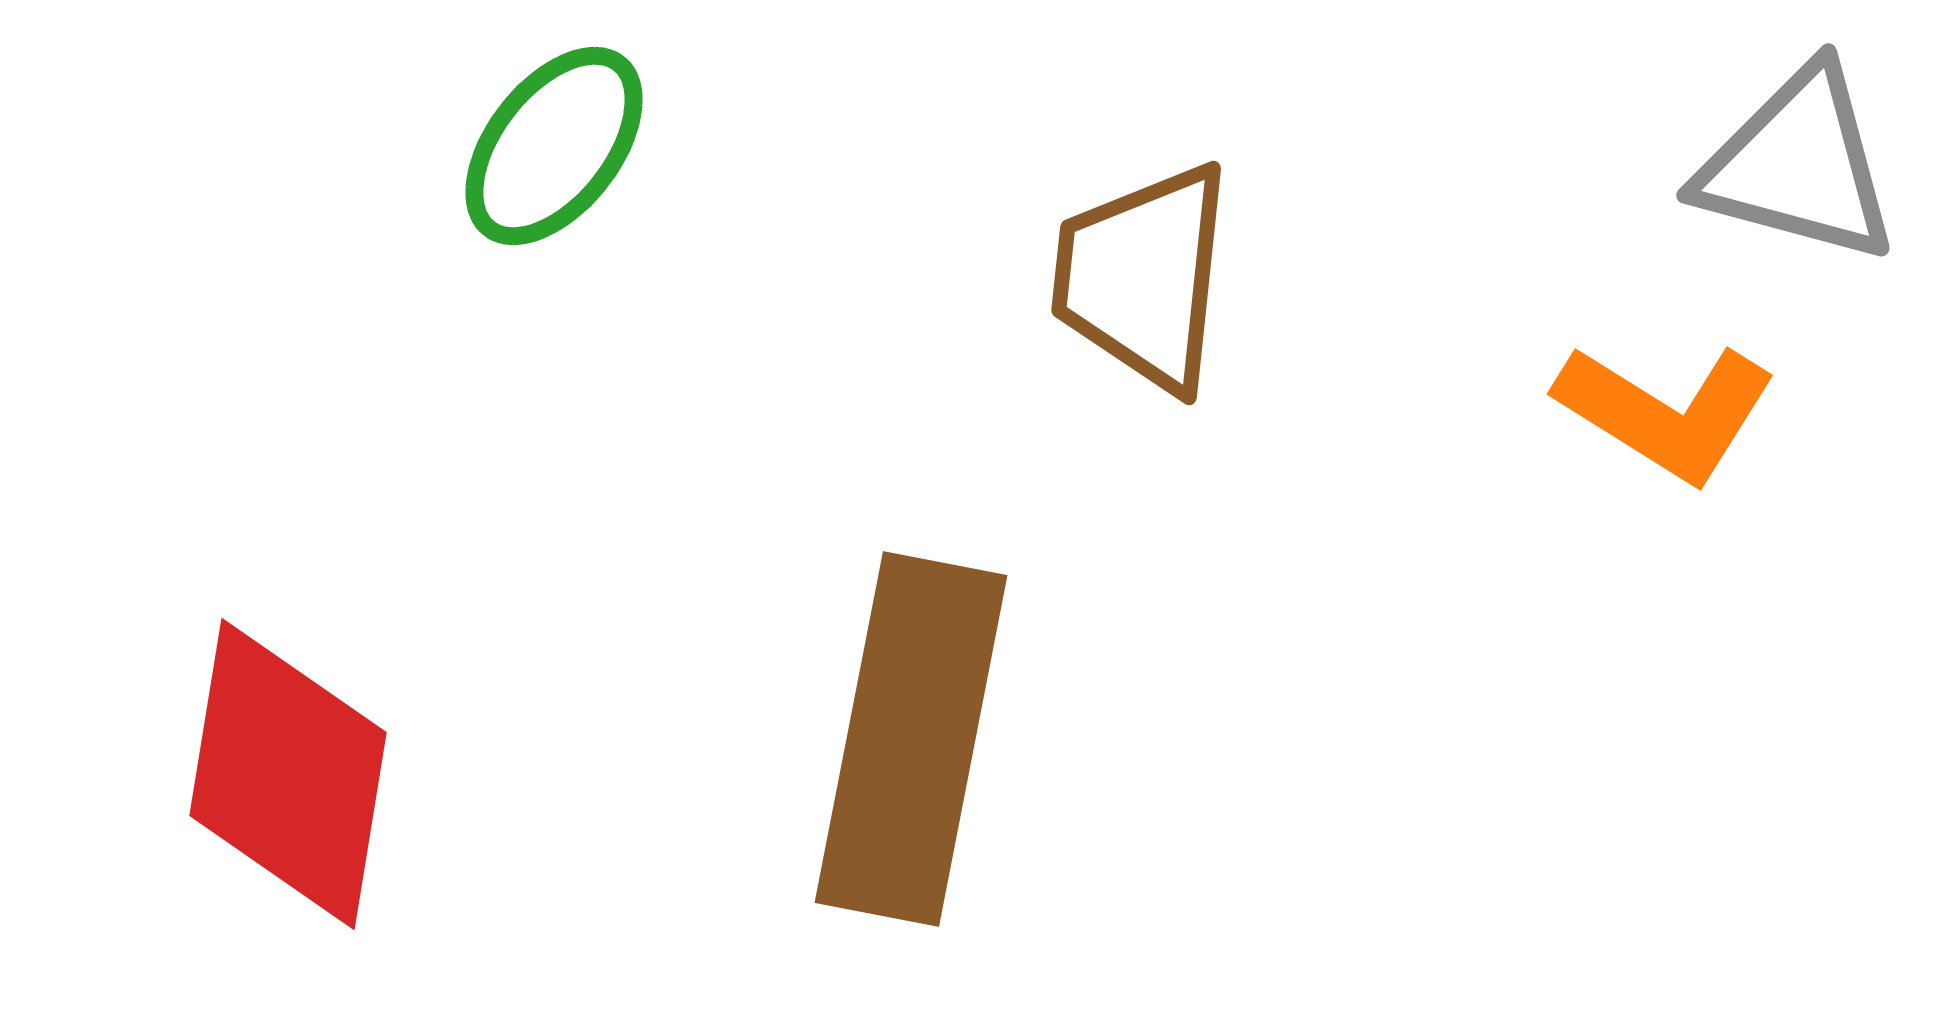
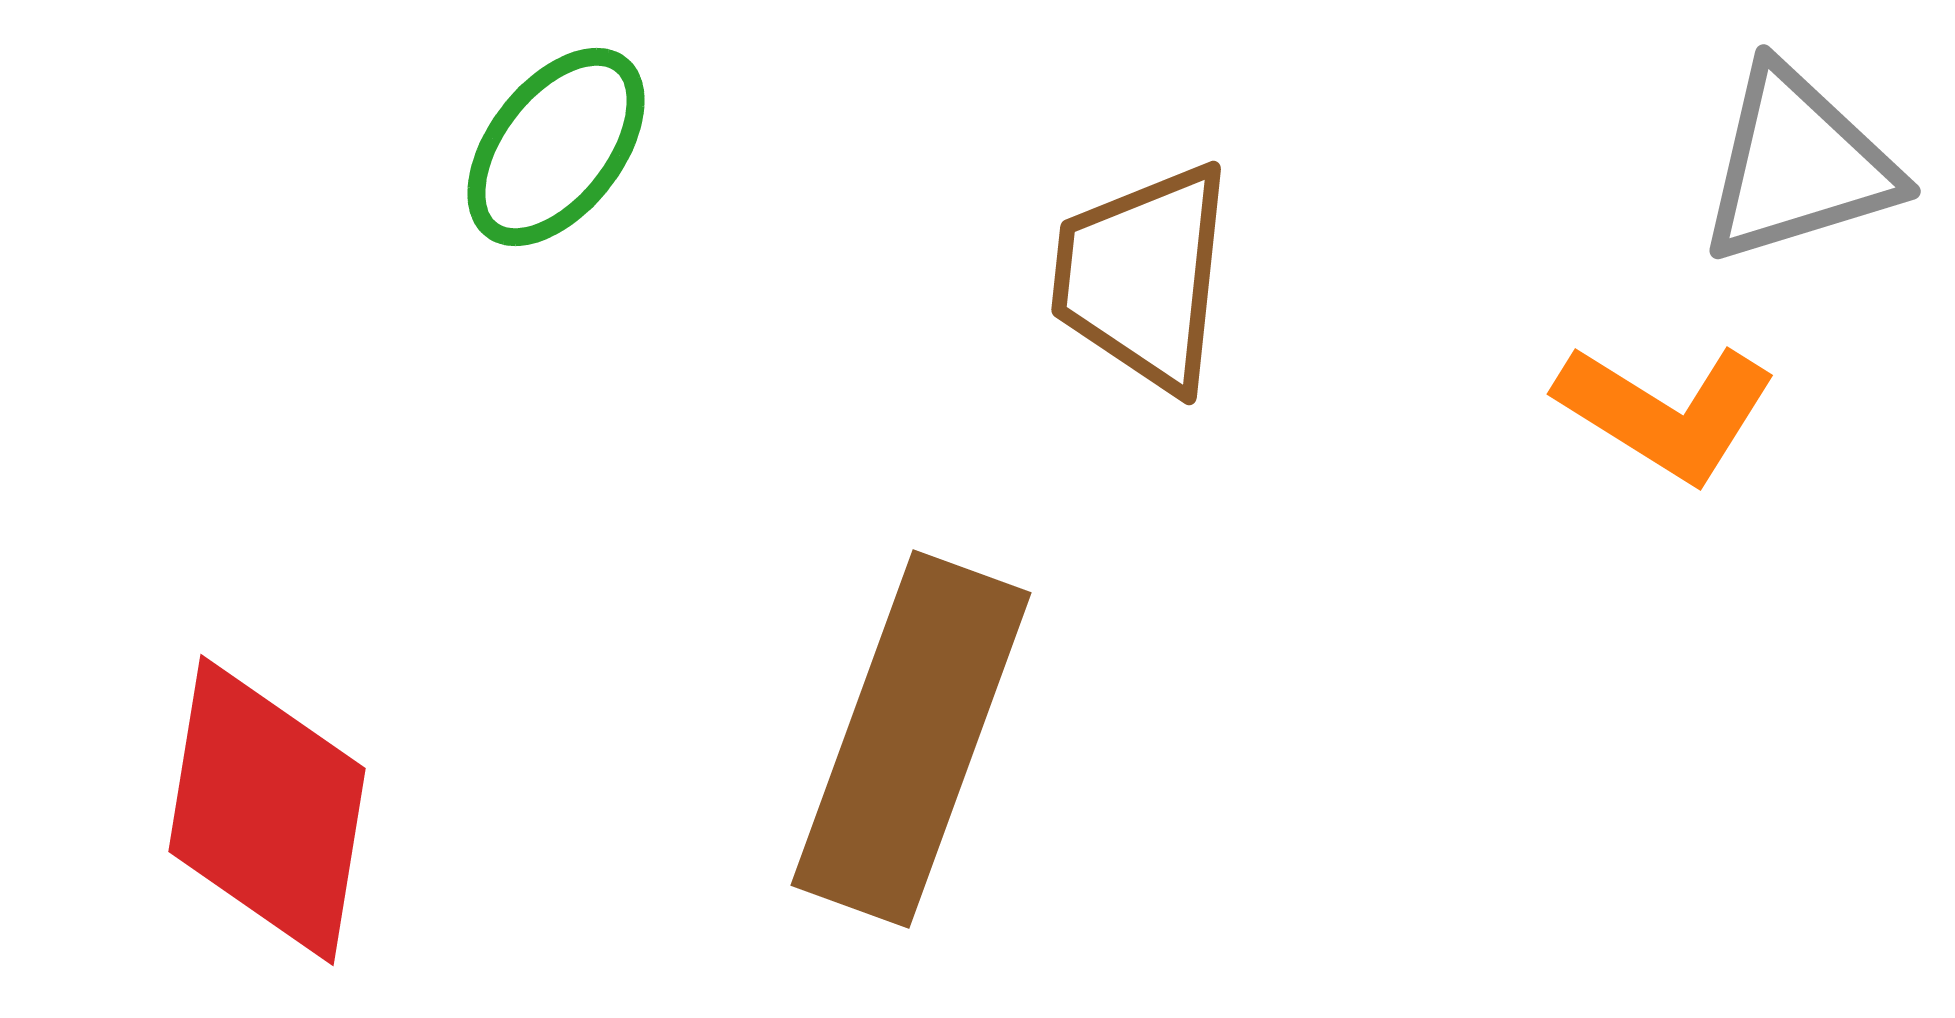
green ellipse: moved 2 px right, 1 px down
gray triangle: rotated 32 degrees counterclockwise
brown rectangle: rotated 9 degrees clockwise
red diamond: moved 21 px left, 36 px down
